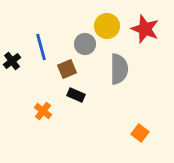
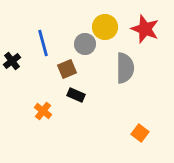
yellow circle: moved 2 px left, 1 px down
blue line: moved 2 px right, 4 px up
gray semicircle: moved 6 px right, 1 px up
